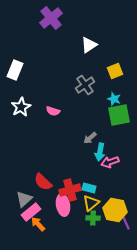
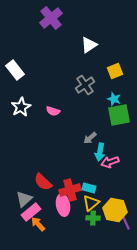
white rectangle: rotated 60 degrees counterclockwise
